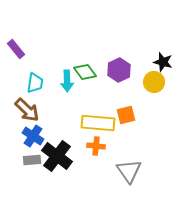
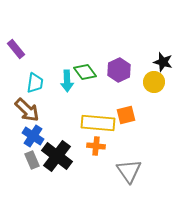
gray rectangle: rotated 72 degrees clockwise
